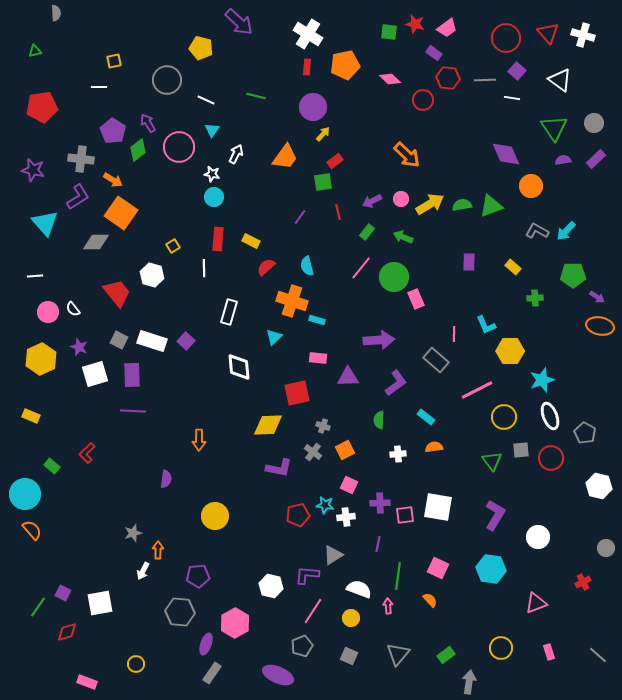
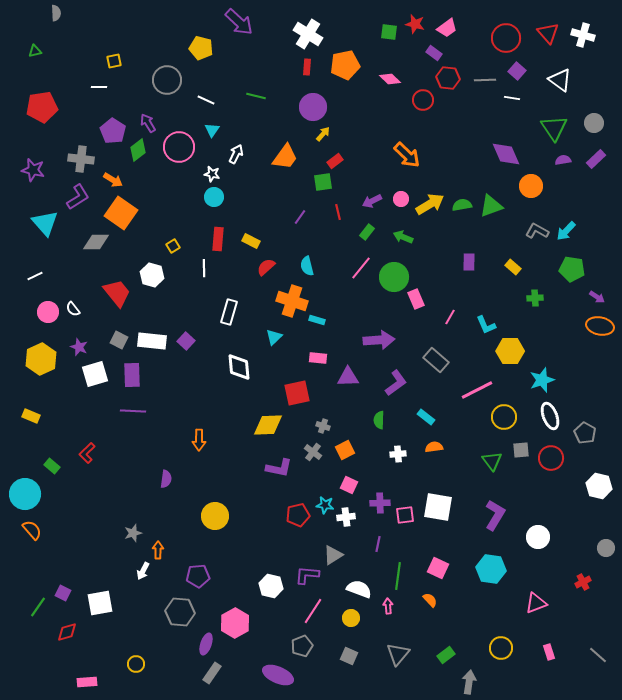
green pentagon at (573, 275): moved 1 px left, 6 px up; rotated 10 degrees clockwise
white line at (35, 276): rotated 21 degrees counterclockwise
pink line at (454, 334): moved 4 px left, 17 px up; rotated 28 degrees clockwise
white rectangle at (152, 341): rotated 12 degrees counterclockwise
pink rectangle at (87, 682): rotated 24 degrees counterclockwise
